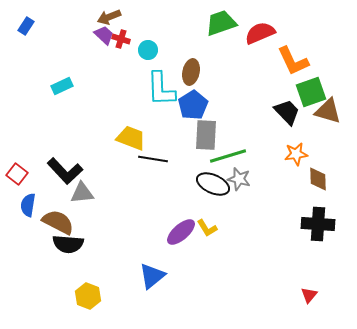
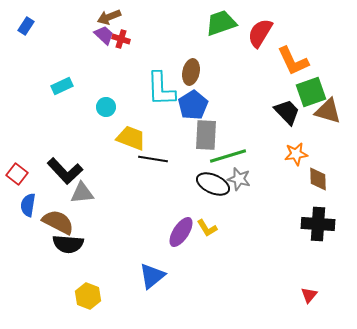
red semicircle: rotated 36 degrees counterclockwise
cyan circle: moved 42 px left, 57 px down
purple ellipse: rotated 16 degrees counterclockwise
